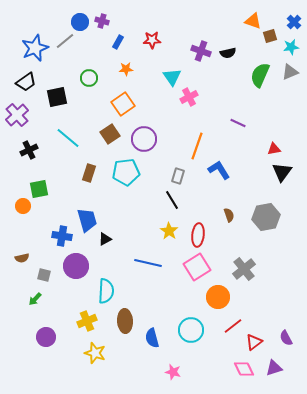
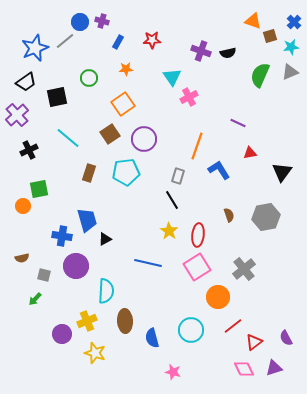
red triangle at (274, 149): moved 24 px left, 4 px down
purple circle at (46, 337): moved 16 px right, 3 px up
